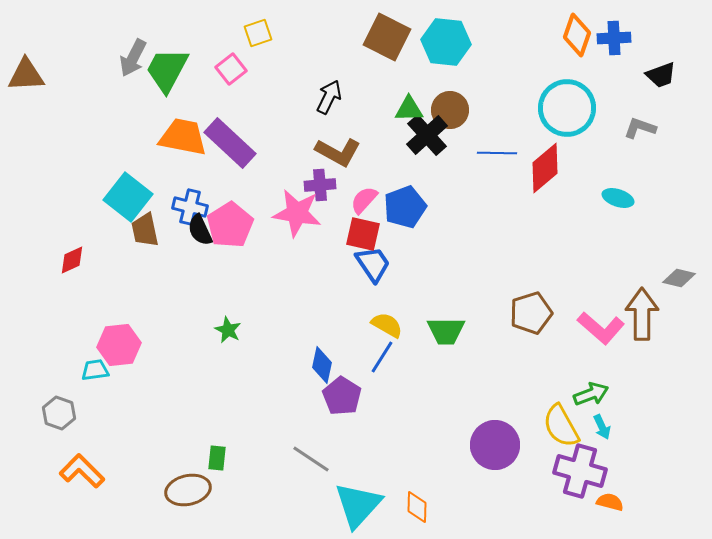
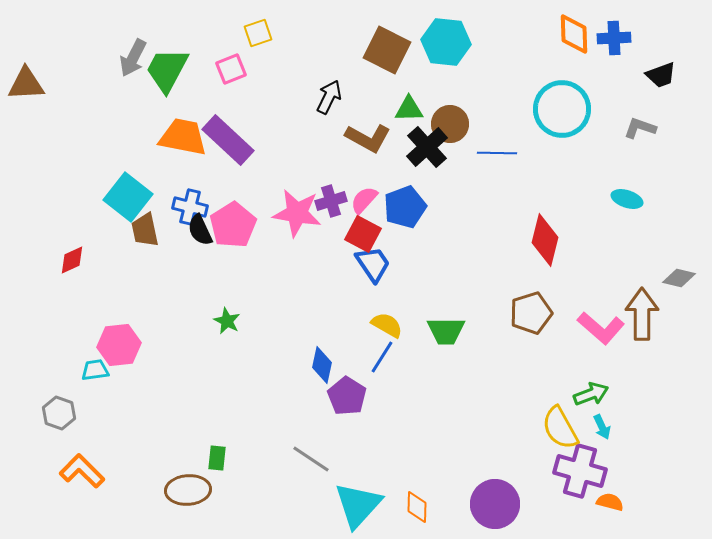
orange diamond at (577, 35): moved 3 px left, 1 px up; rotated 21 degrees counterclockwise
brown square at (387, 37): moved 13 px down
pink square at (231, 69): rotated 16 degrees clockwise
brown triangle at (26, 75): moved 9 px down
cyan circle at (567, 108): moved 5 px left, 1 px down
brown circle at (450, 110): moved 14 px down
black cross at (427, 135): moved 12 px down
purple rectangle at (230, 143): moved 2 px left, 3 px up
brown L-shape at (338, 152): moved 30 px right, 14 px up
red diamond at (545, 168): moved 72 px down; rotated 36 degrees counterclockwise
purple cross at (320, 185): moved 11 px right, 16 px down; rotated 12 degrees counterclockwise
cyan ellipse at (618, 198): moved 9 px right, 1 px down
pink pentagon at (230, 225): moved 3 px right
red square at (363, 234): rotated 15 degrees clockwise
green star at (228, 330): moved 1 px left, 9 px up
purple pentagon at (342, 396): moved 5 px right
yellow semicircle at (561, 426): moved 1 px left, 2 px down
purple circle at (495, 445): moved 59 px down
brown ellipse at (188, 490): rotated 9 degrees clockwise
